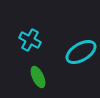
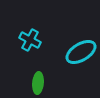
green ellipse: moved 6 px down; rotated 30 degrees clockwise
